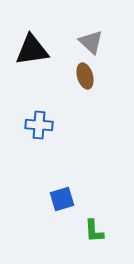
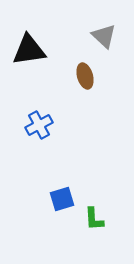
gray triangle: moved 13 px right, 6 px up
black triangle: moved 3 px left
blue cross: rotated 32 degrees counterclockwise
green L-shape: moved 12 px up
